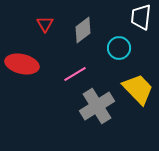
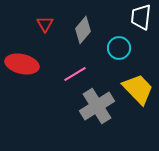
gray diamond: rotated 12 degrees counterclockwise
